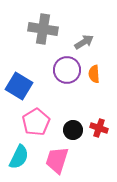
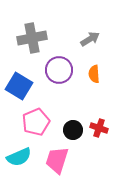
gray cross: moved 11 px left, 9 px down; rotated 20 degrees counterclockwise
gray arrow: moved 6 px right, 3 px up
purple circle: moved 8 px left
pink pentagon: rotated 8 degrees clockwise
cyan semicircle: rotated 40 degrees clockwise
